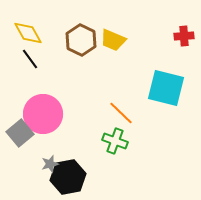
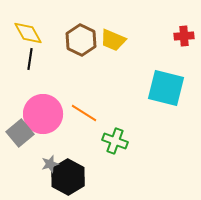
black line: rotated 45 degrees clockwise
orange line: moved 37 px left; rotated 12 degrees counterclockwise
black hexagon: rotated 20 degrees counterclockwise
